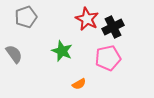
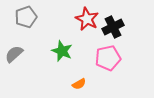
gray semicircle: rotated 96 degrees counterclockwise
